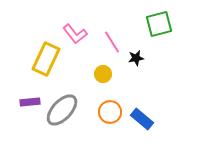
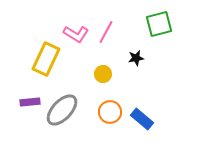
pink L-shape: moved 1 px right; rotated 20 degrees counterclockwise
pink line: moved 6 px left, 10 px up; rotated 60 degrees clockwise
